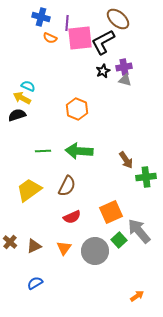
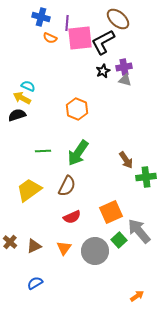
green arrow: moved 1 px left, 2 px down; rotated 60 degrees counterclockwise
